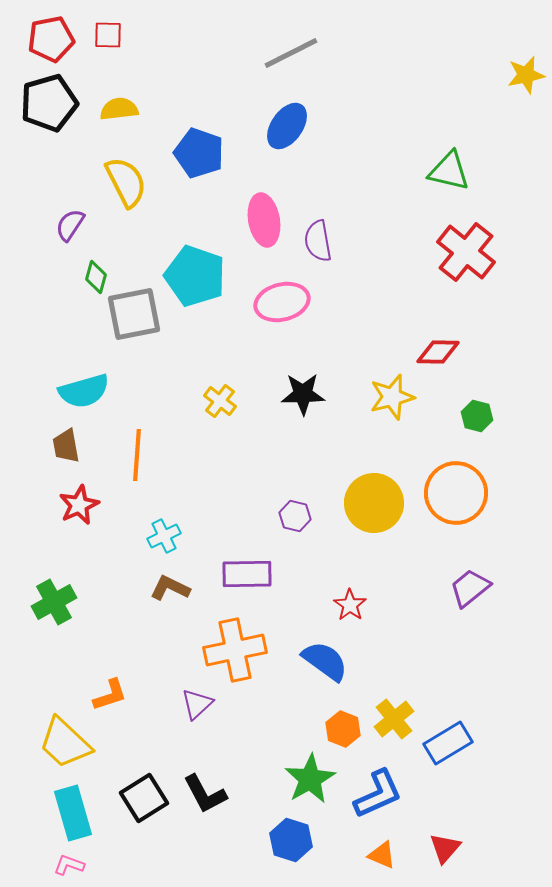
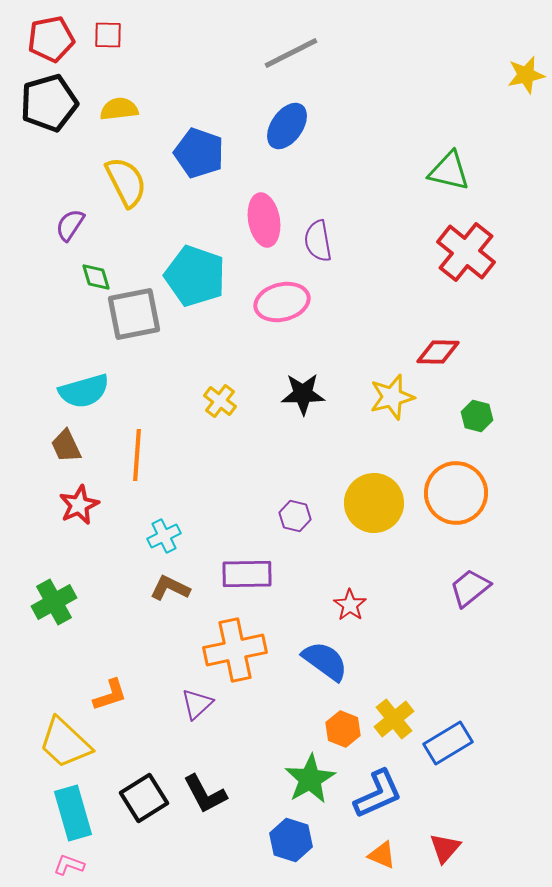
green diamond at (96, 277): rotated 32 degrees counterclockwise
brown trapezoid at (66, 446): rotated 15 degrees counterclockwise
